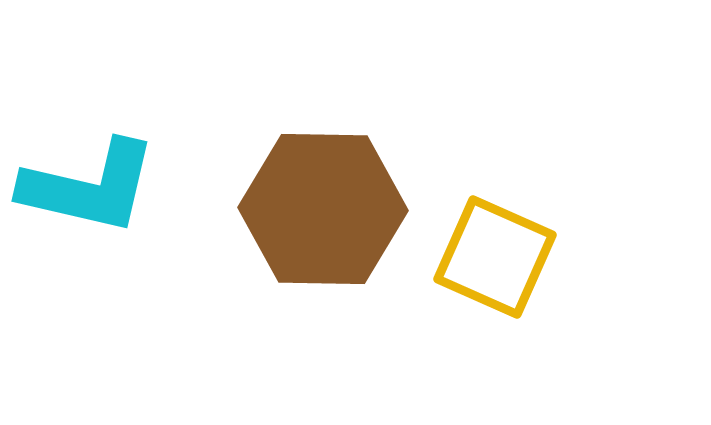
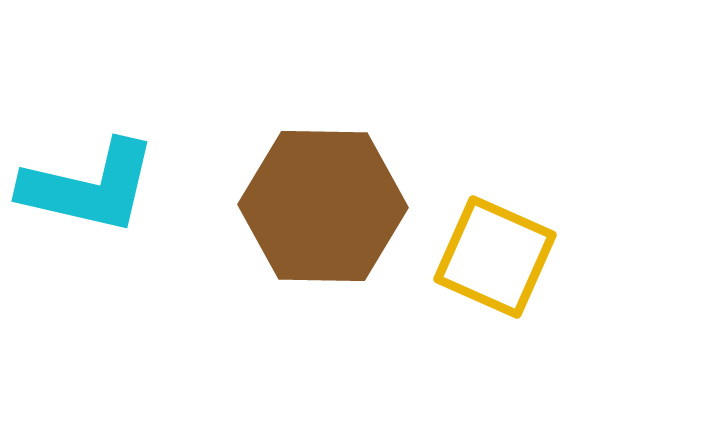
brown hexagon: moved 3 px up
